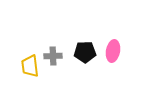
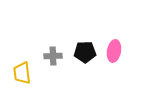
pink ellipse: moved 1 px right
yellow trapezoid: moved 8 px left, 7 px down
